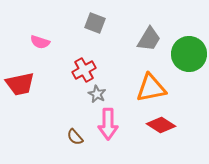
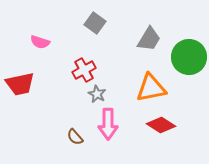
gray square: rotated 15 degrees clockwise
green circle: moved 3 px down
